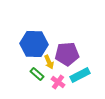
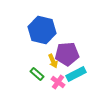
blue hexagon: moved 8 px right, 14 px up; rotated 12 degrees clockwise
yellow arrow: moved 4 px right, 1 px up
cyan rectangle: moved 4 px left, 1 px up
